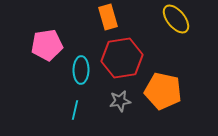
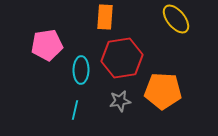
orange rectangle: moved 3 px left; rotated 20 degrees clockwise
orange pentagon: rotated 9 degrees counterclockwise
